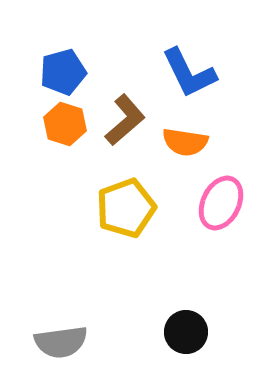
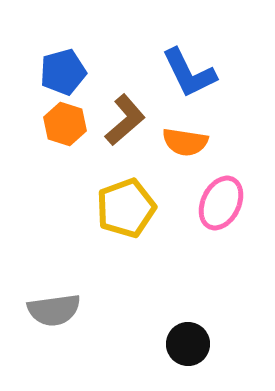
black circle: moved 2 px right, 12 px down
gray semicircle: moved 7 px left, 32 px up
